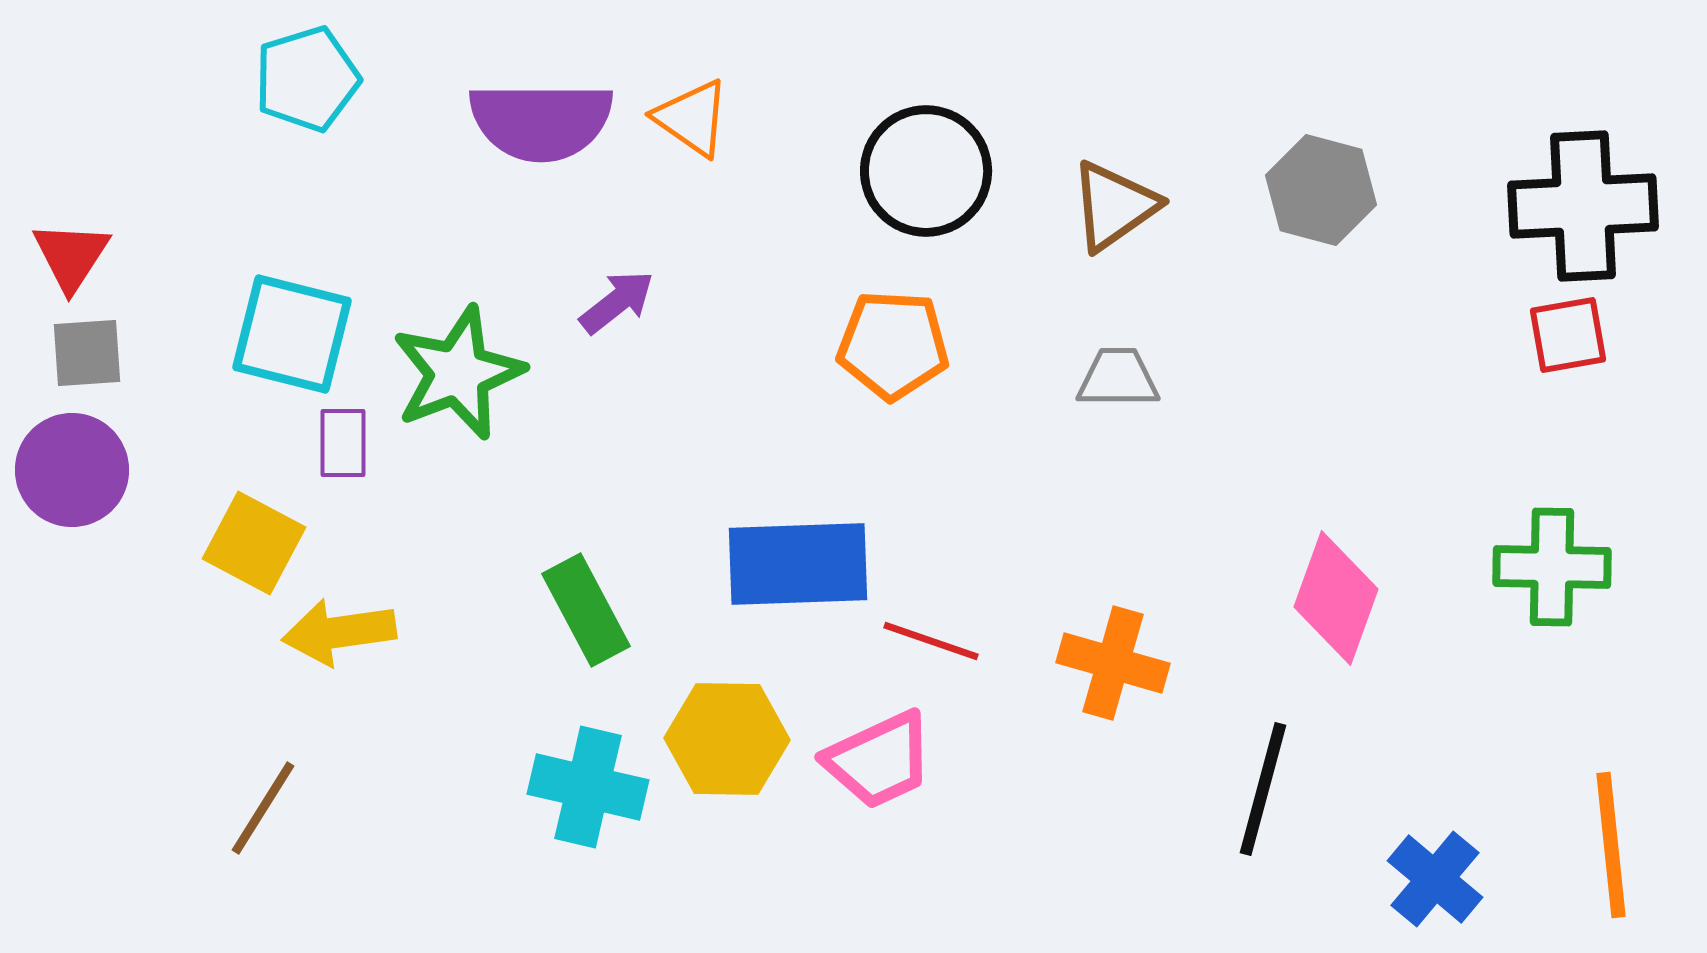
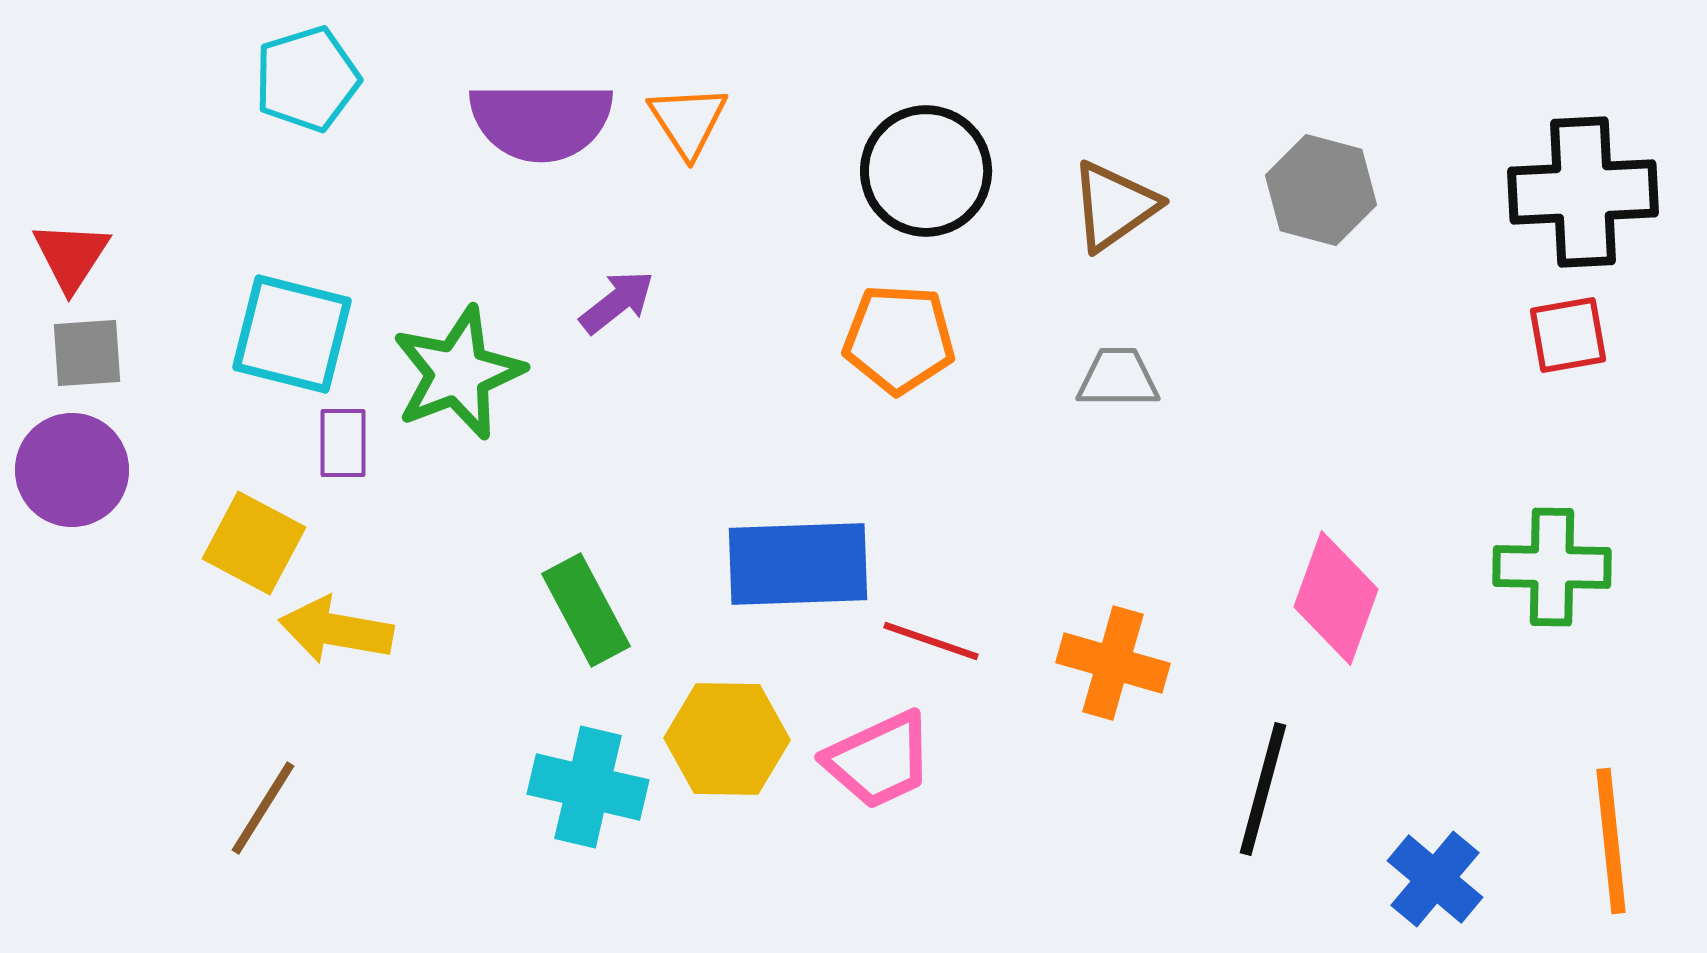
orange triangle: moved 4 px left, 3 px down; rotated 22 degrees clockwise
black cross: moved 14 px up
orange pentagon: moved 6 px right, 6 px up
yellow arrow: moved 3 px left, 2 px up; rotated 18 degrees clockwise
orange line: moved 4 px up
